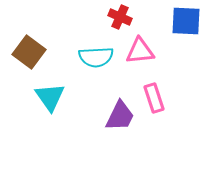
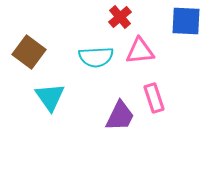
red cross: rotated 25 degrees clockwise
